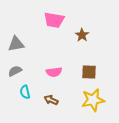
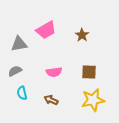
pink trapezoid: moved 8 px left, 10 px down; rotated 40 degrees counterclockwise
gray triangle: moved 3 px right
cyan semicircle: moved 3 px left, 1 px down
